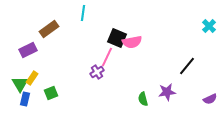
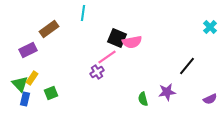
cyan cross: moved 1 px right, 1 px down
pink line: rotated 30 degrees clockwise
green triangle: rotated 12 degrees counterclockwise
